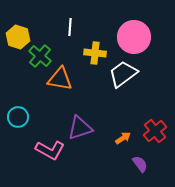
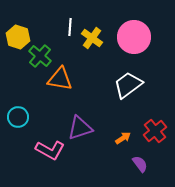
yellow cross: moved 3 px left, 15 px up; rotated 30 degrees clockwise
white trapezoid: moved 5 px right, 11 px down
